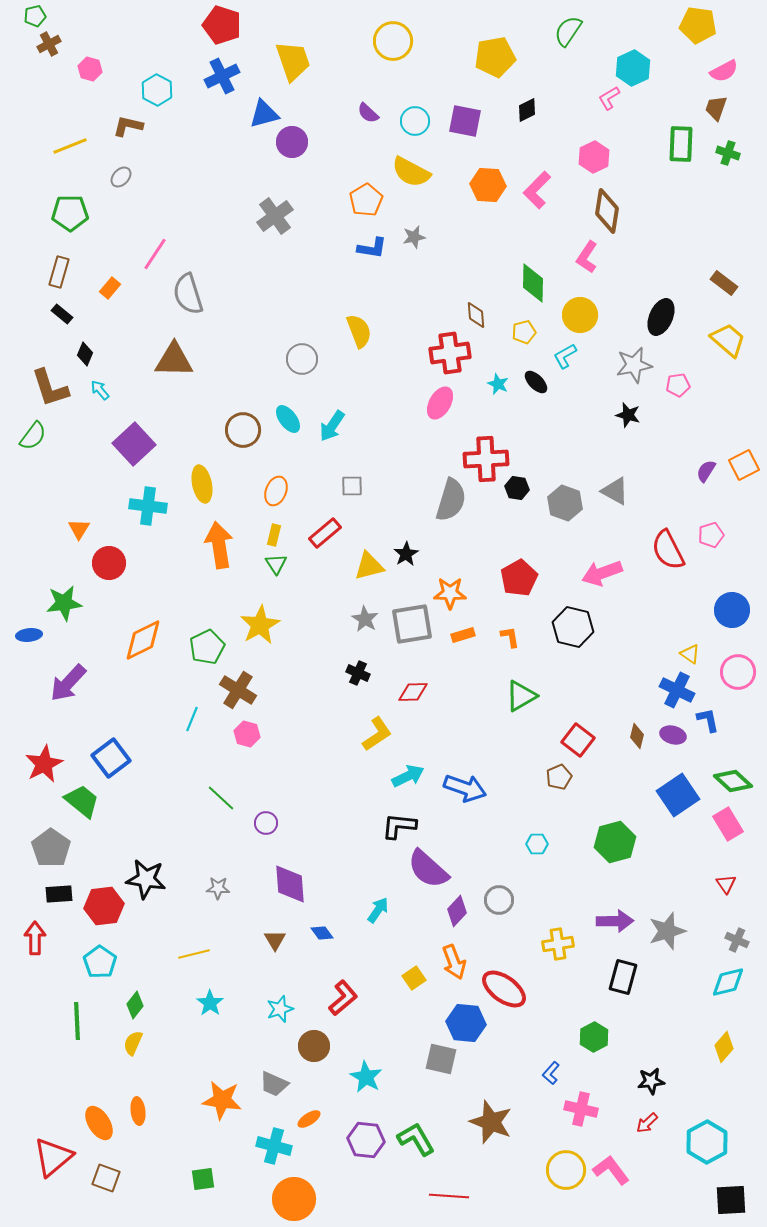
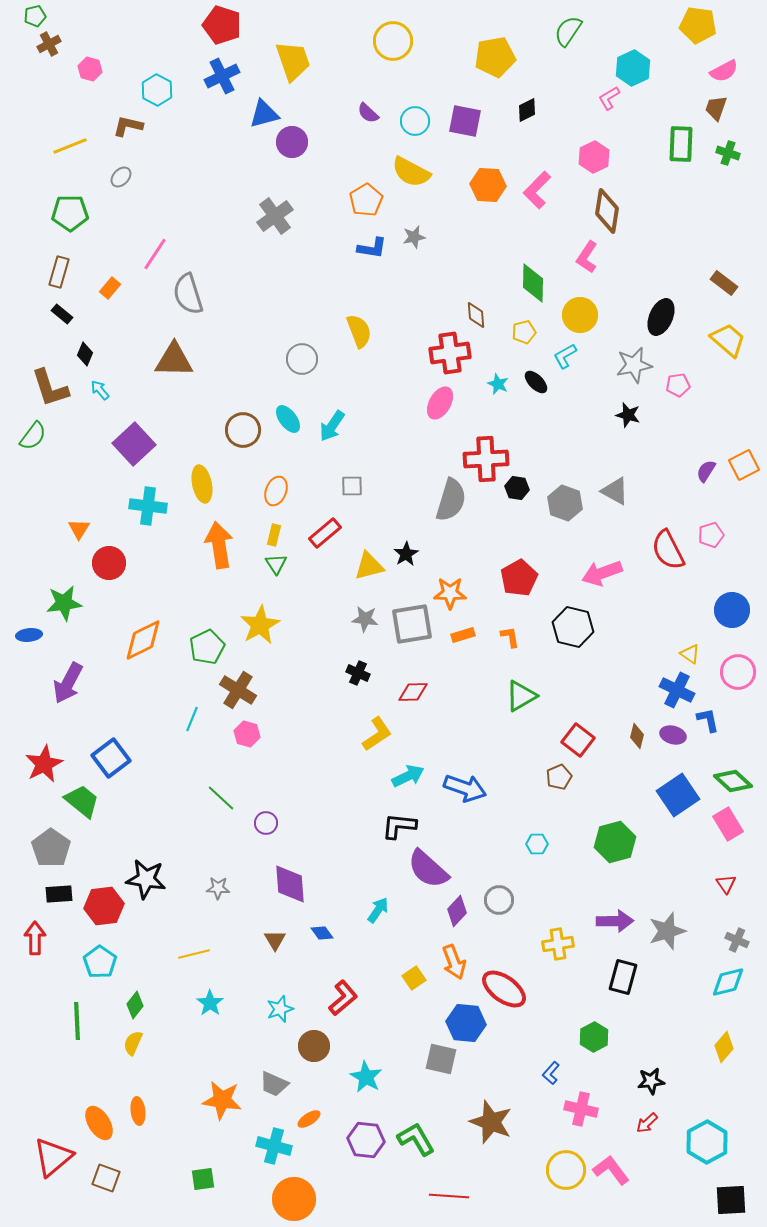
gray star at (365, 619): rotated 24 degrees counterclockwise
purple arrow at (68, 683): rotated 15 degrees counterclockwise
